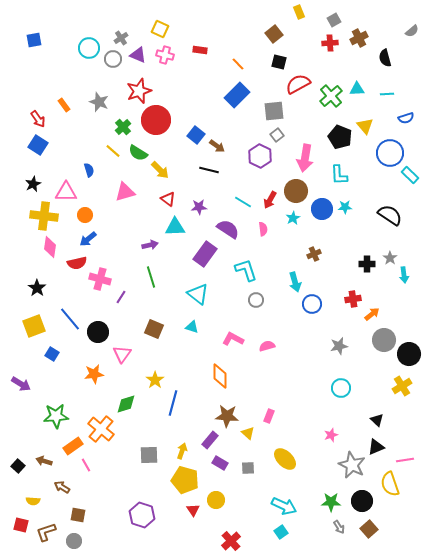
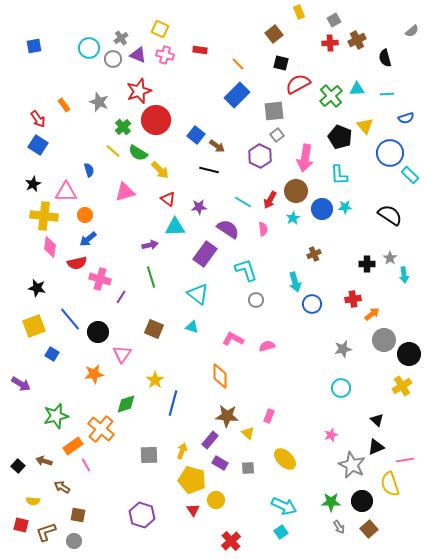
brown cross at (359, 38): moved 2 px left, 2 px down
blue square at (34, 40): moved 6 px down
black square at (279, 62): moved 2 px right, 1 px down
black star at (37, 288): rotated 24 degrees counterclockwise
gray star at (339, 346): moved 4 px right, 3 px down
green star at (56, 416): rotated 10 degrees counterclockwise
yellow pentagon at (185, 480): moved 7 px right
